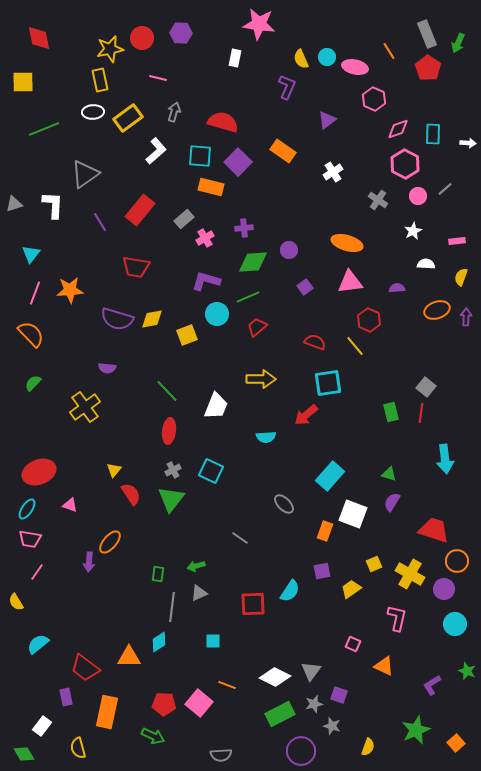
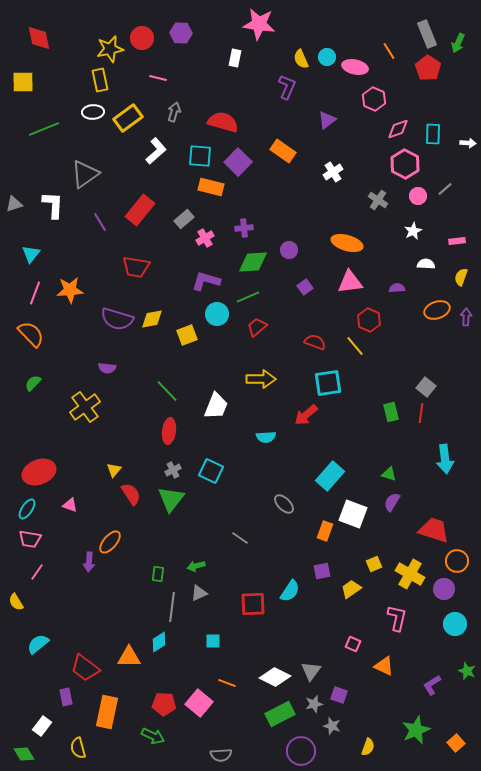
orange line at (227, 685): moved 2 px up
